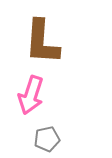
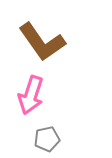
brown L-shape: rotated 39 degrees counterclockwise
